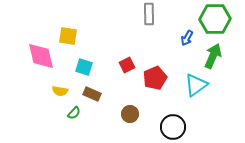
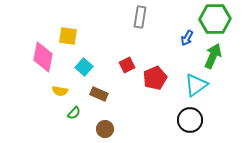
gray rectangle: moved 9 px left, 3 px down; rotated 10 degrees clockwise
pink diamond: moved 2 px right, 1 px down; rotated 24 degrees clockwise
cyan square: rotated 24 degrees clockwise
brown rectangle: moved 7 px right
brown circle: moved 25 px left, 15 px down
black circle: moved 17 px right, 7 px up
